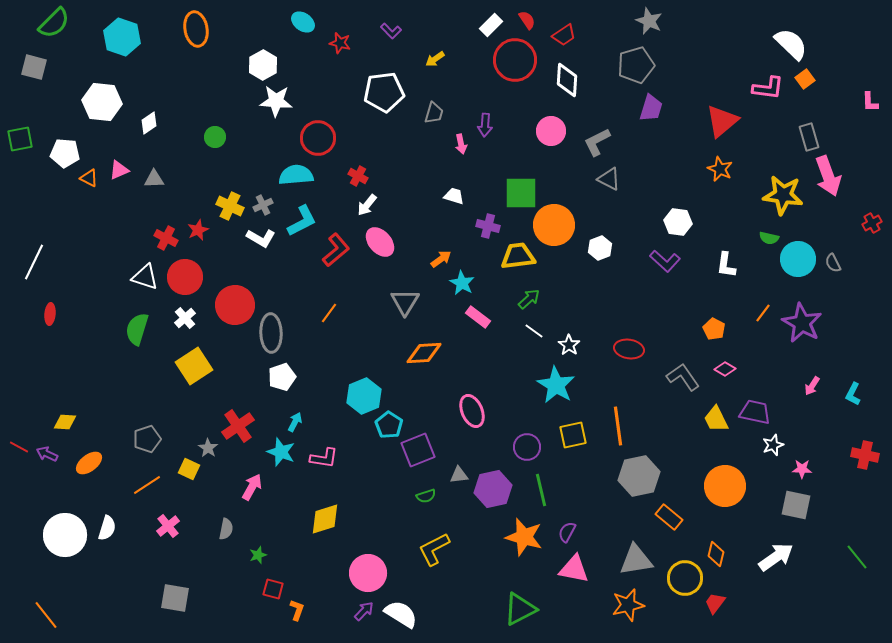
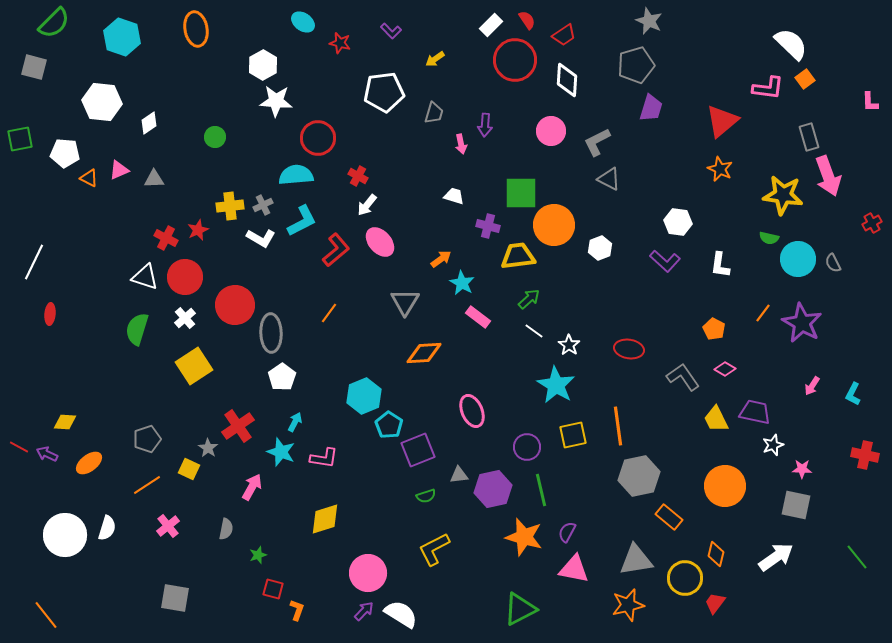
yellow cross at (230, 206): rotated 32 degrees counterclockwise
white L-shape at (726, 265): moved 6 px left
white pentagon at (282, 377): rotated 16 degrees counterclockwise
